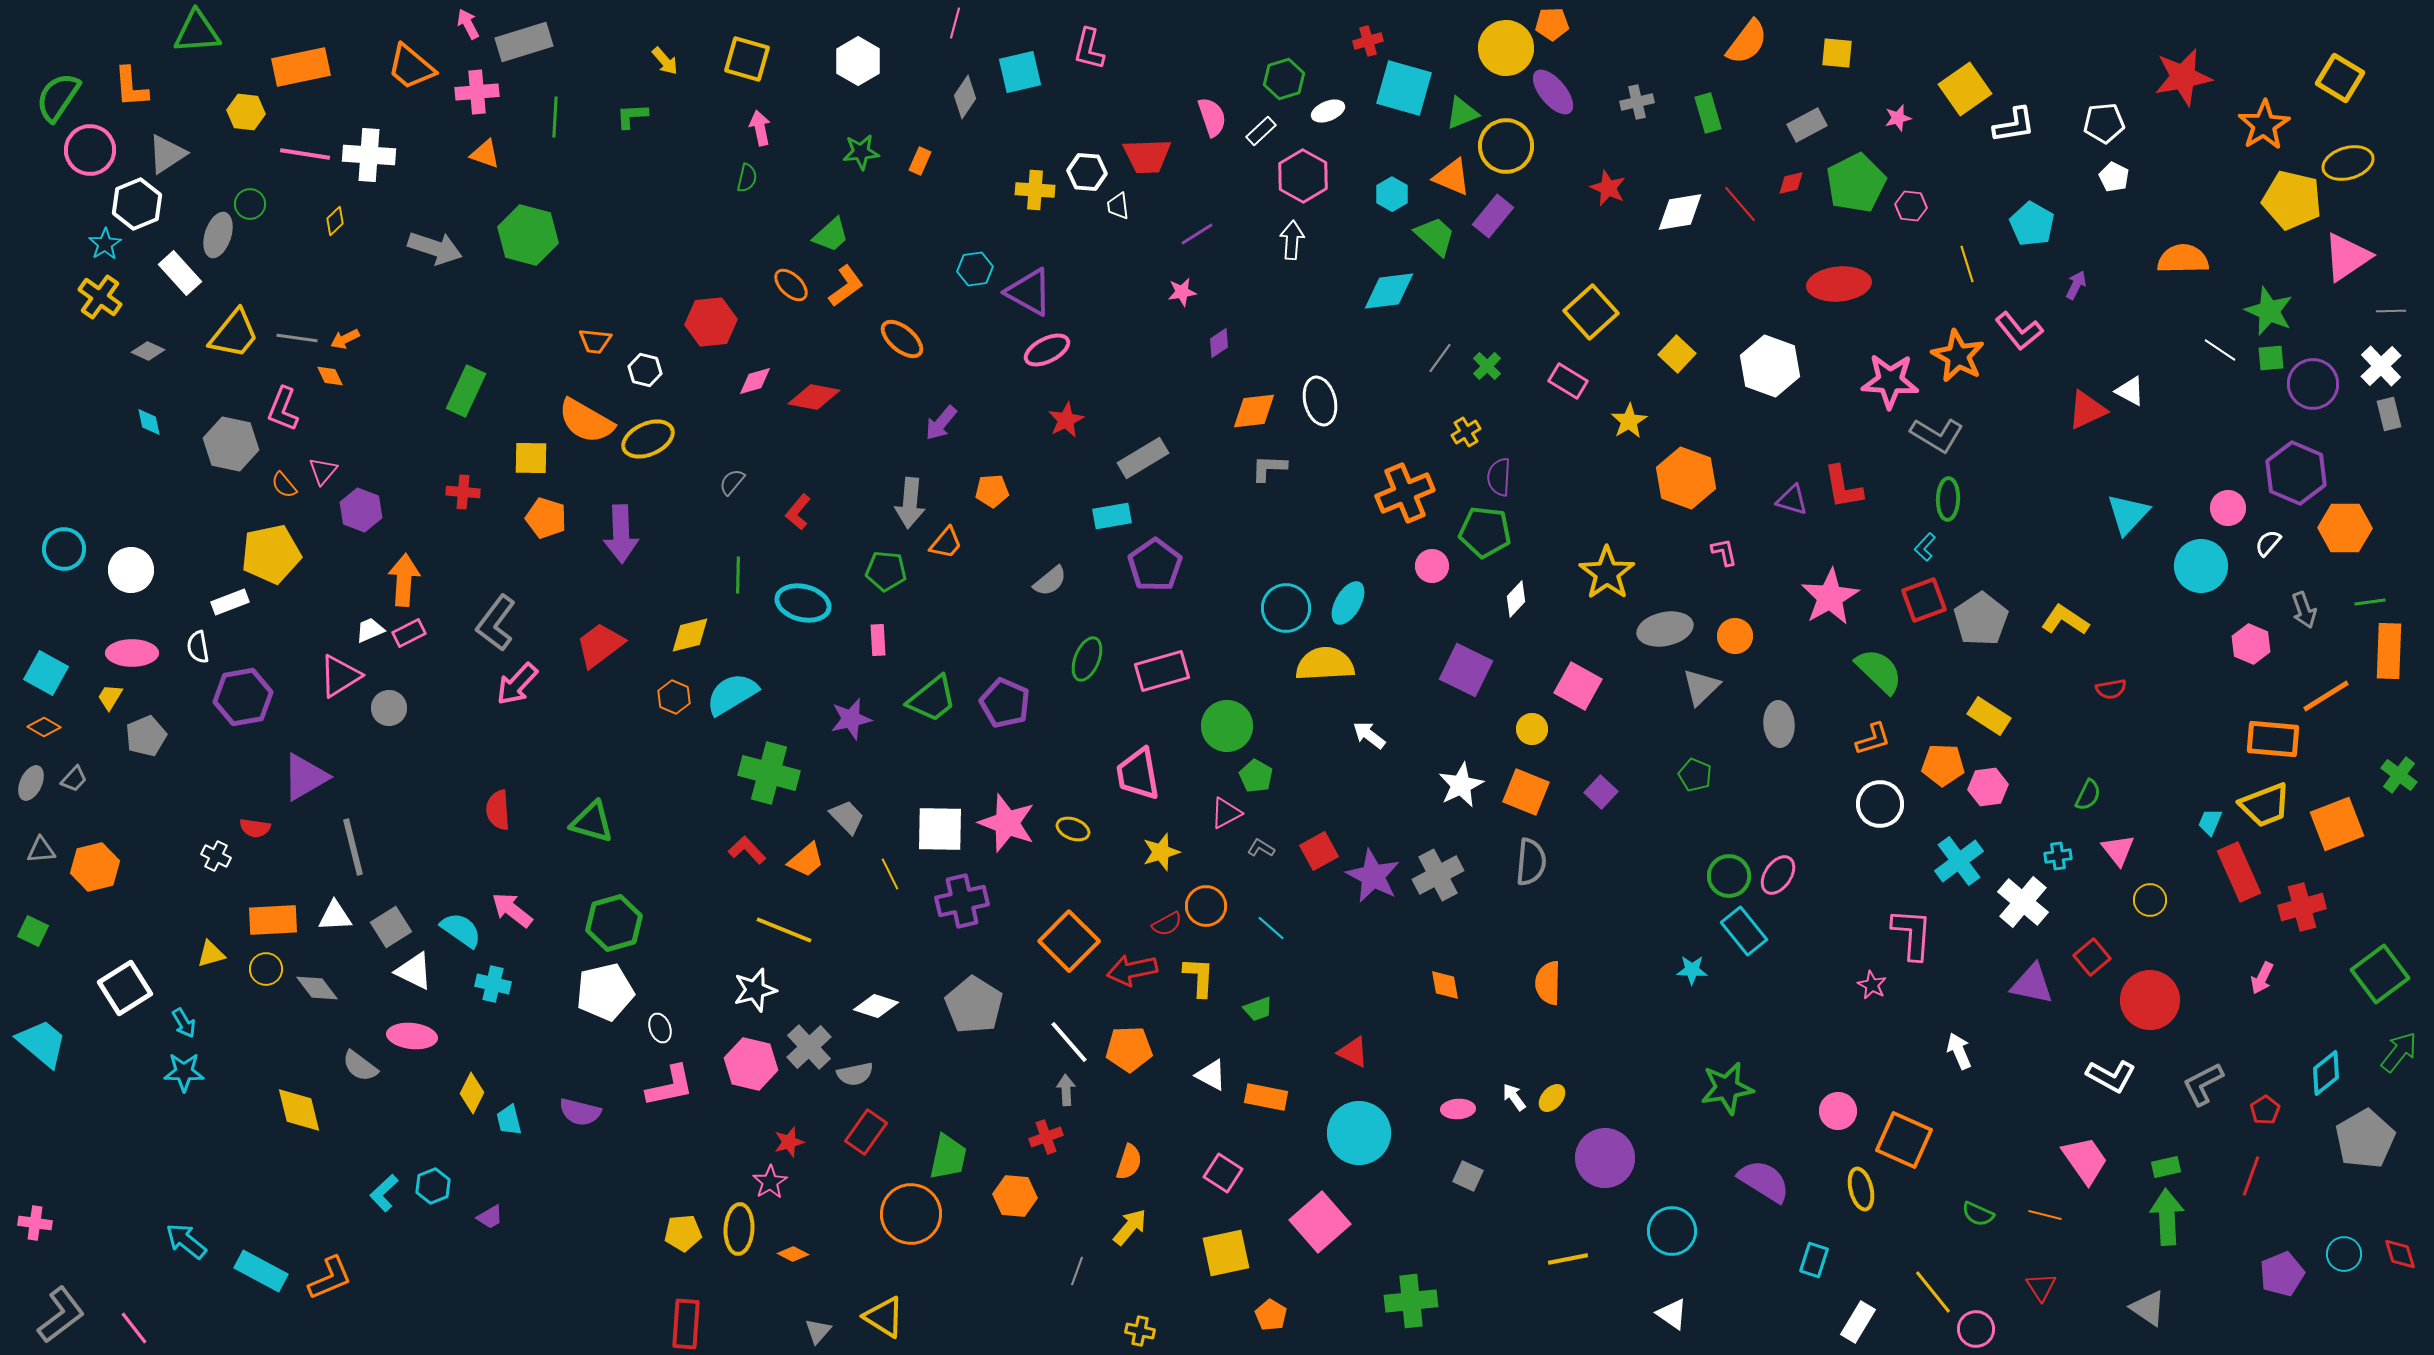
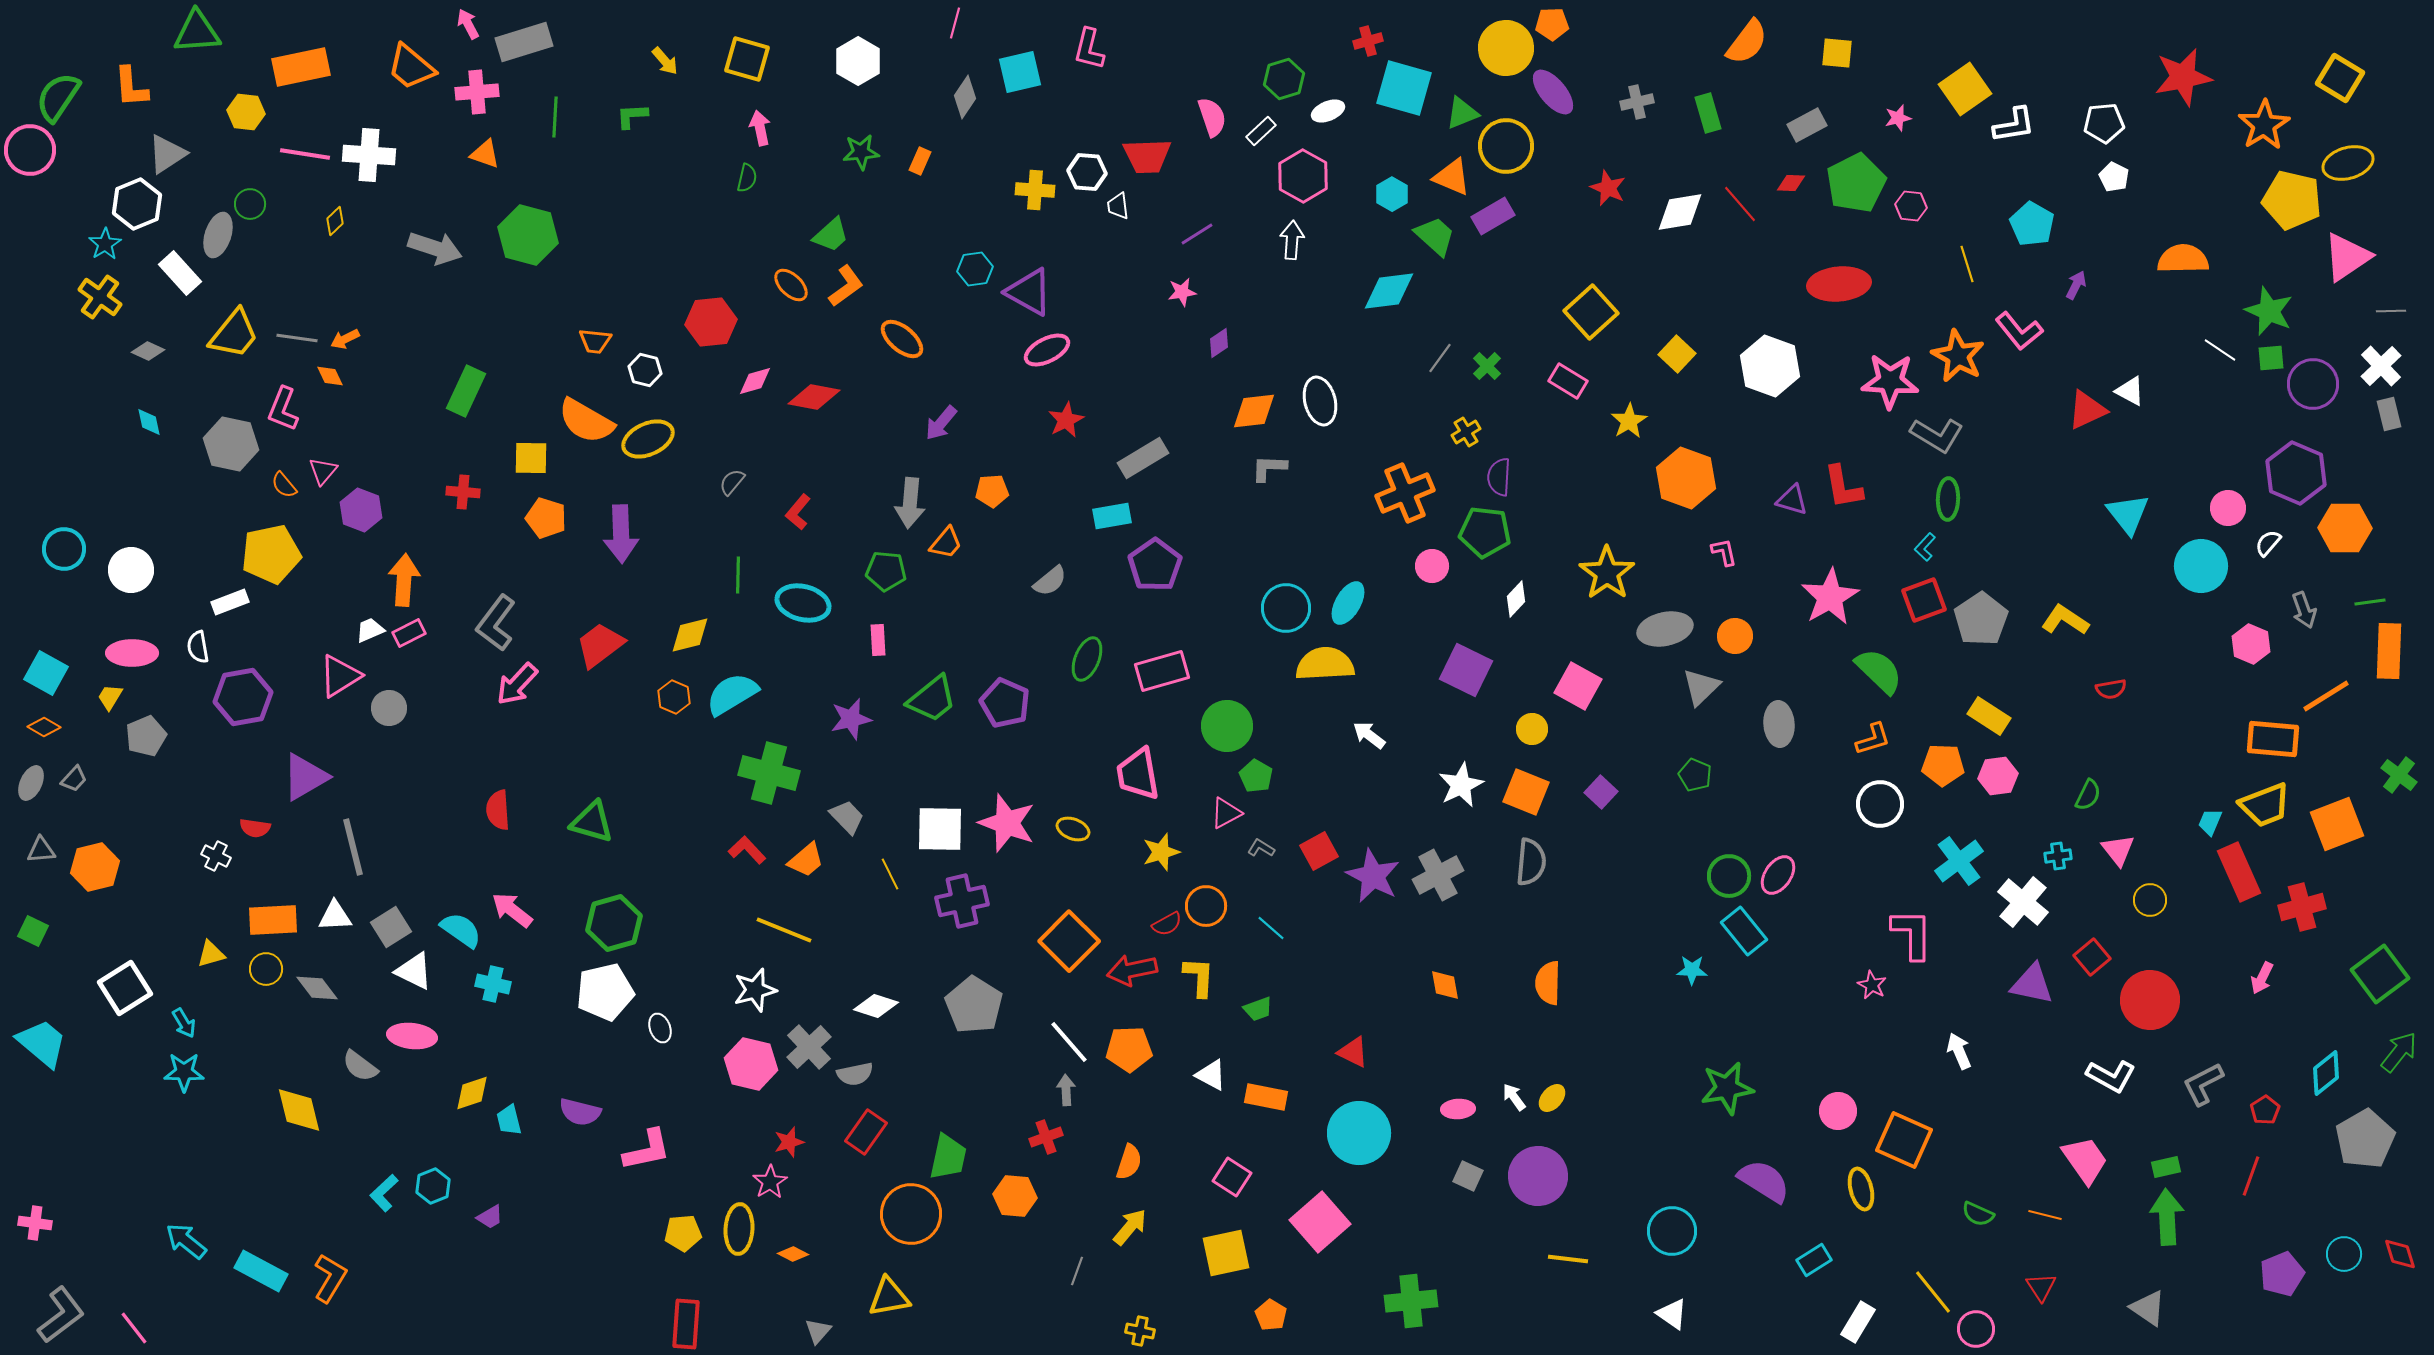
pink circle at (90, 150): moved 60 px left
red diamond at (1791, 183): rotated 16 degrees clockwise
purple rectangle at (1493, 216): rotated 21 degrees clockwise
cyan triangle at (2128, 514): rotated 21 degrees counterclockwise
pink hexagon at (1988, 787): moved 10 px right, 11 px up
pink L-shape at (1912, 934): rotated 4 degrees counterclockwise
pink L-shape at (670, 1086): moved 23 px left, 64 px down
yellow diamond at (472, 1093): rotated 45 degrees clockwise
purple circle at (1605, 1158): moved 67 px left, 18 px down
pink square at (1223, 1173): moved 9 px right, 4 px down
yellow line at (1568, 1259): rotated 18 degrees clockwise
cyan rectangle at (1814, 1260): rotated 40 degrees clockwise
orange L-shape at (330, 1278): rotated 36 degrees counterclockwise
yellow triangle at (884, 1317): moved 5 px right, 20 px up; rotated 42 degrees counterclockwise
